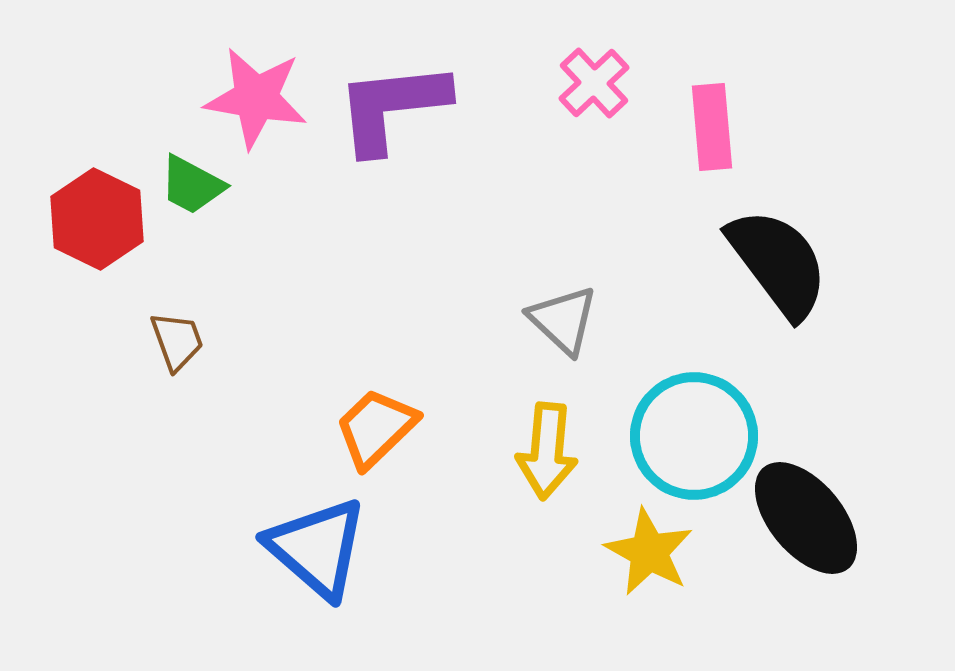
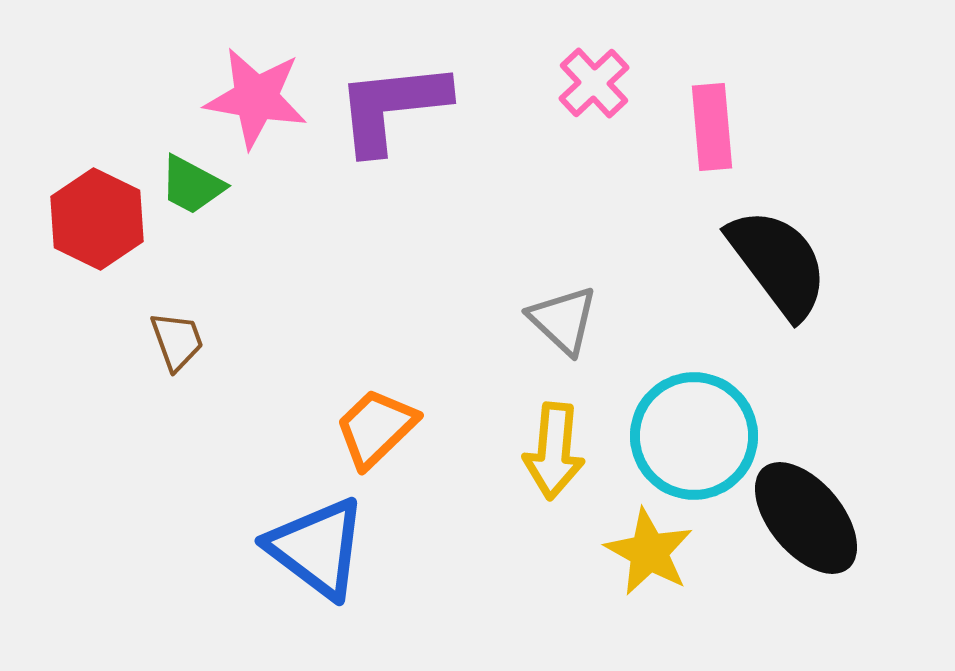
yellow arrow: moved 7 px right
blue triangle: rotated 4 degrees counterclockwise
